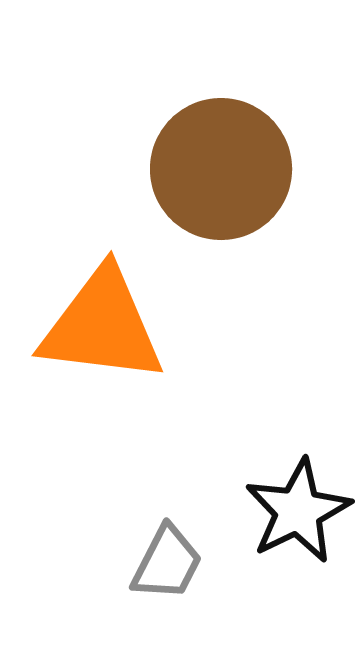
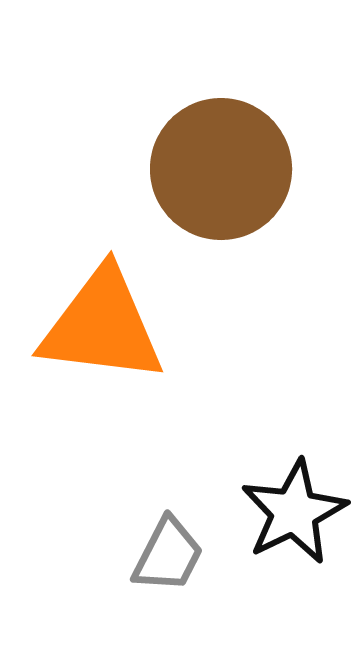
black star: moved 4 px left, 1 px down
gray trapezoid: moved 1 px right, 8 px up
